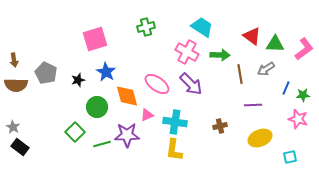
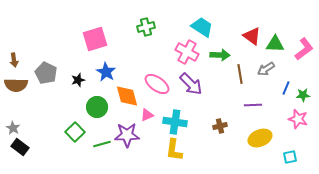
gray star: moved 1 px down
